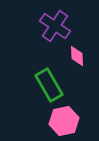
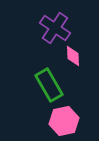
purple cross: moved 2 px down
pink diamond: moved 4 px left
